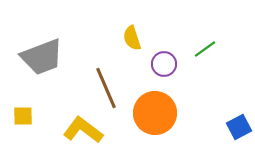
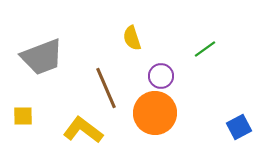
purple circle: moved 3 px left, 12 px down
